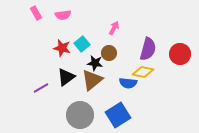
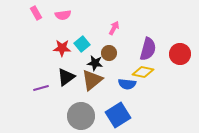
red star: rotated 12 degrees counterclockwise
blue semicircle: moved 1 px left, 1 px down
purple line: rotated 14 degrees clockwise
gray circle: moved 1 px right, 1 px down
